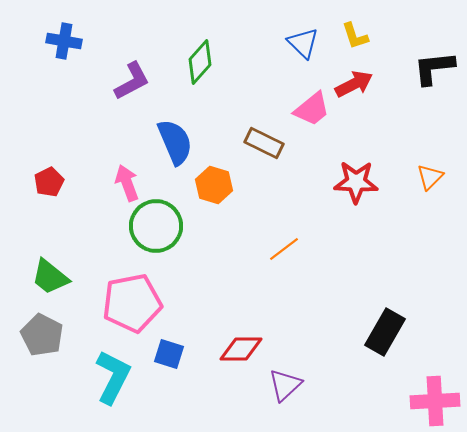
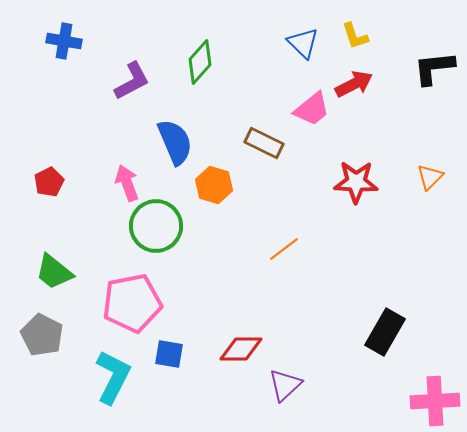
green trapezoid: moved 4 px right, 5 px up
blue square: rotated 8 degrees counterclockwise
